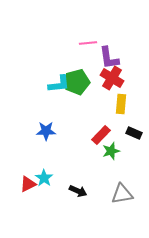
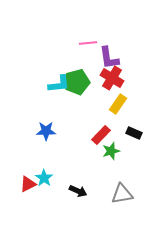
yellow rectangle: moved 3 px left; rotated 30 degrees clockwise
